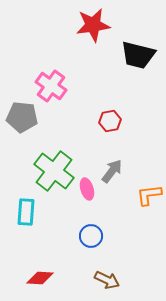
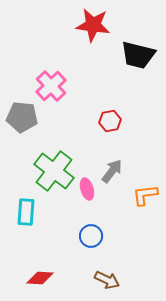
red star: rotated 16 degrees clockwise
pink cross: rotated 12 degrees clockwise
orange L-shape: moved 4 px left
